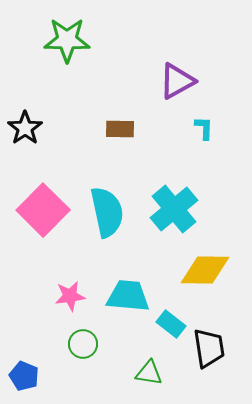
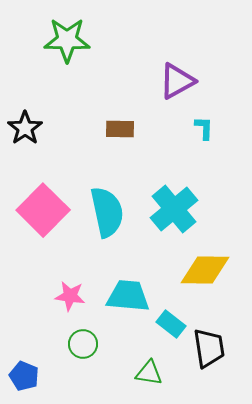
pink star: rotated 16 degrees clockwise
